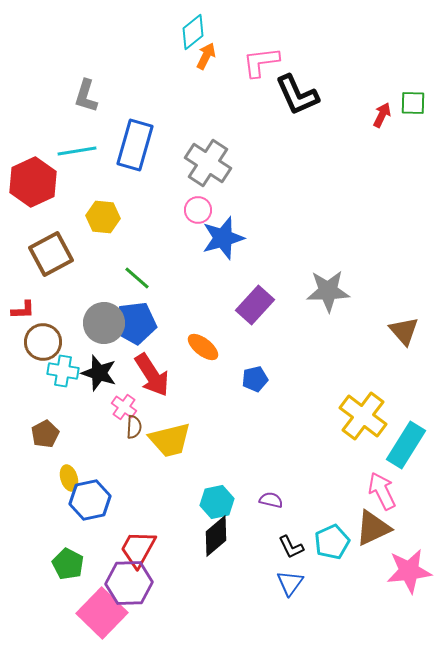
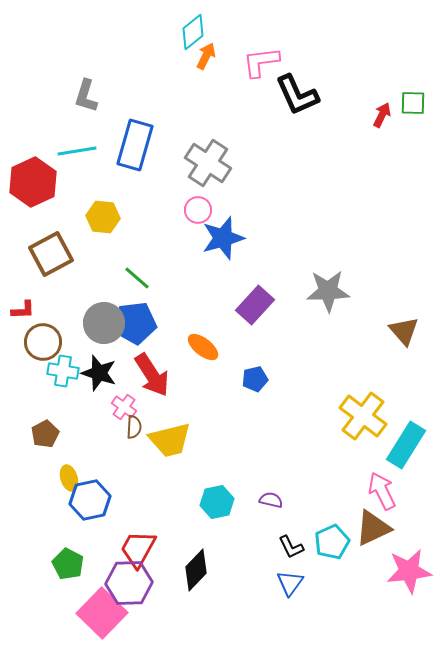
black diamond at (216, 536): moved 20 px left, 34 px down; rotated 6 degrees counterclockwise
